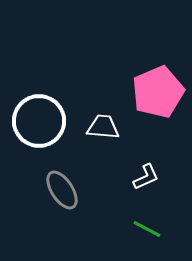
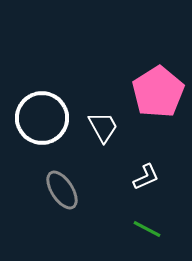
pink pentagon: rotated 9 degrees counterclockwise
white circle: moved 3 px right, 3 px up
white trapezoid: rotated 56 degrees clockwise
